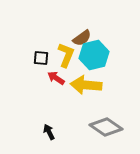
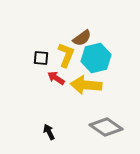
cyan hexagon: moved 2 px right, 3 px down
